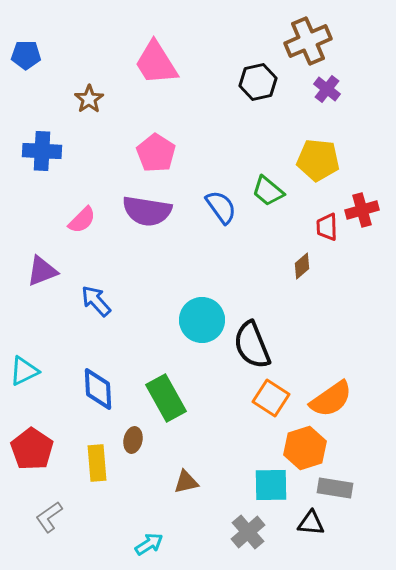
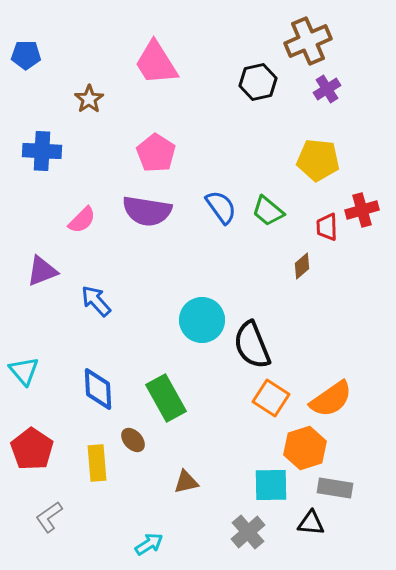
purple cross: rotated 20 degrees clockwise
green trapezoid: moved 20 px down
cyan triangle: rotated 44 degrees counterclockwise
brown ellipse: rotated 55 degrees counterclockwise
